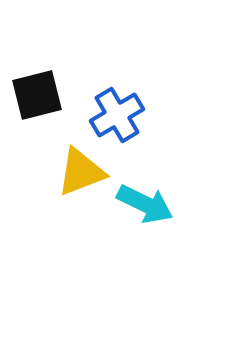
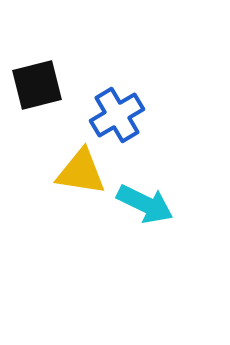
black square: moved 10 px up
yellow triangle: rotated 30 degrees clockwise
